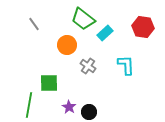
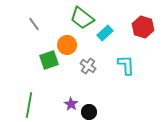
green trapezoid: moved 1 px left, 1 px up
red hexagon: rotated 10 degrees clockwise
green square: moved 23 px up; rotated 18 degrees counterclockwise
purple star: moved 2 px right, 3 px up
